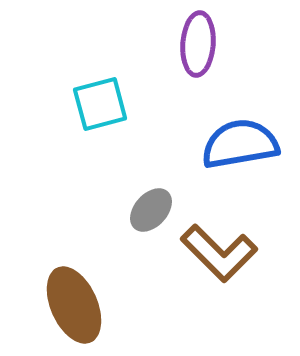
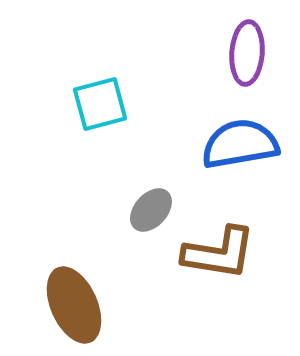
purple ellipse: moved 49 px right, 9 px down
brown L-shape: rotated 36 degrees counterclockwise
